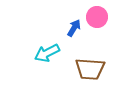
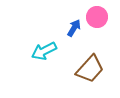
cyan arrow: moved 3 px left, 2 px up
brown trapezoid: rotated 52 degrees counterclockwise
